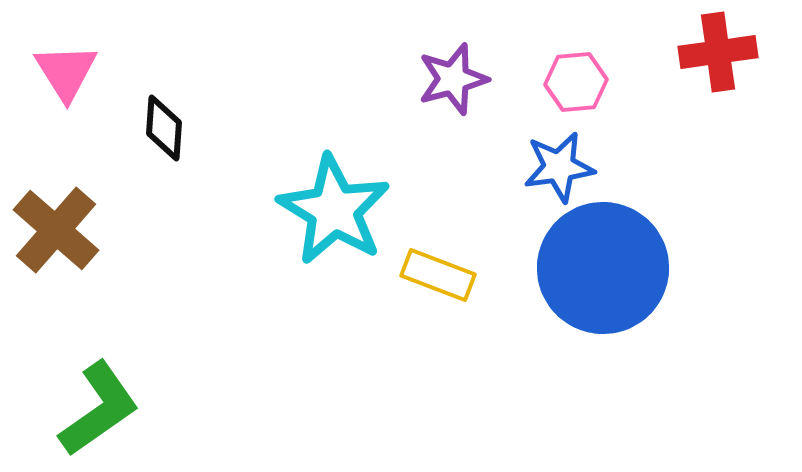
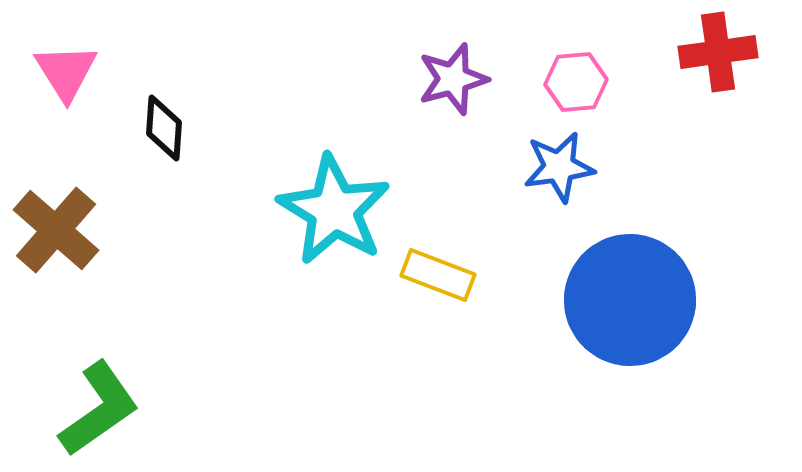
blue circle: moved 27 px right, 32 px down
